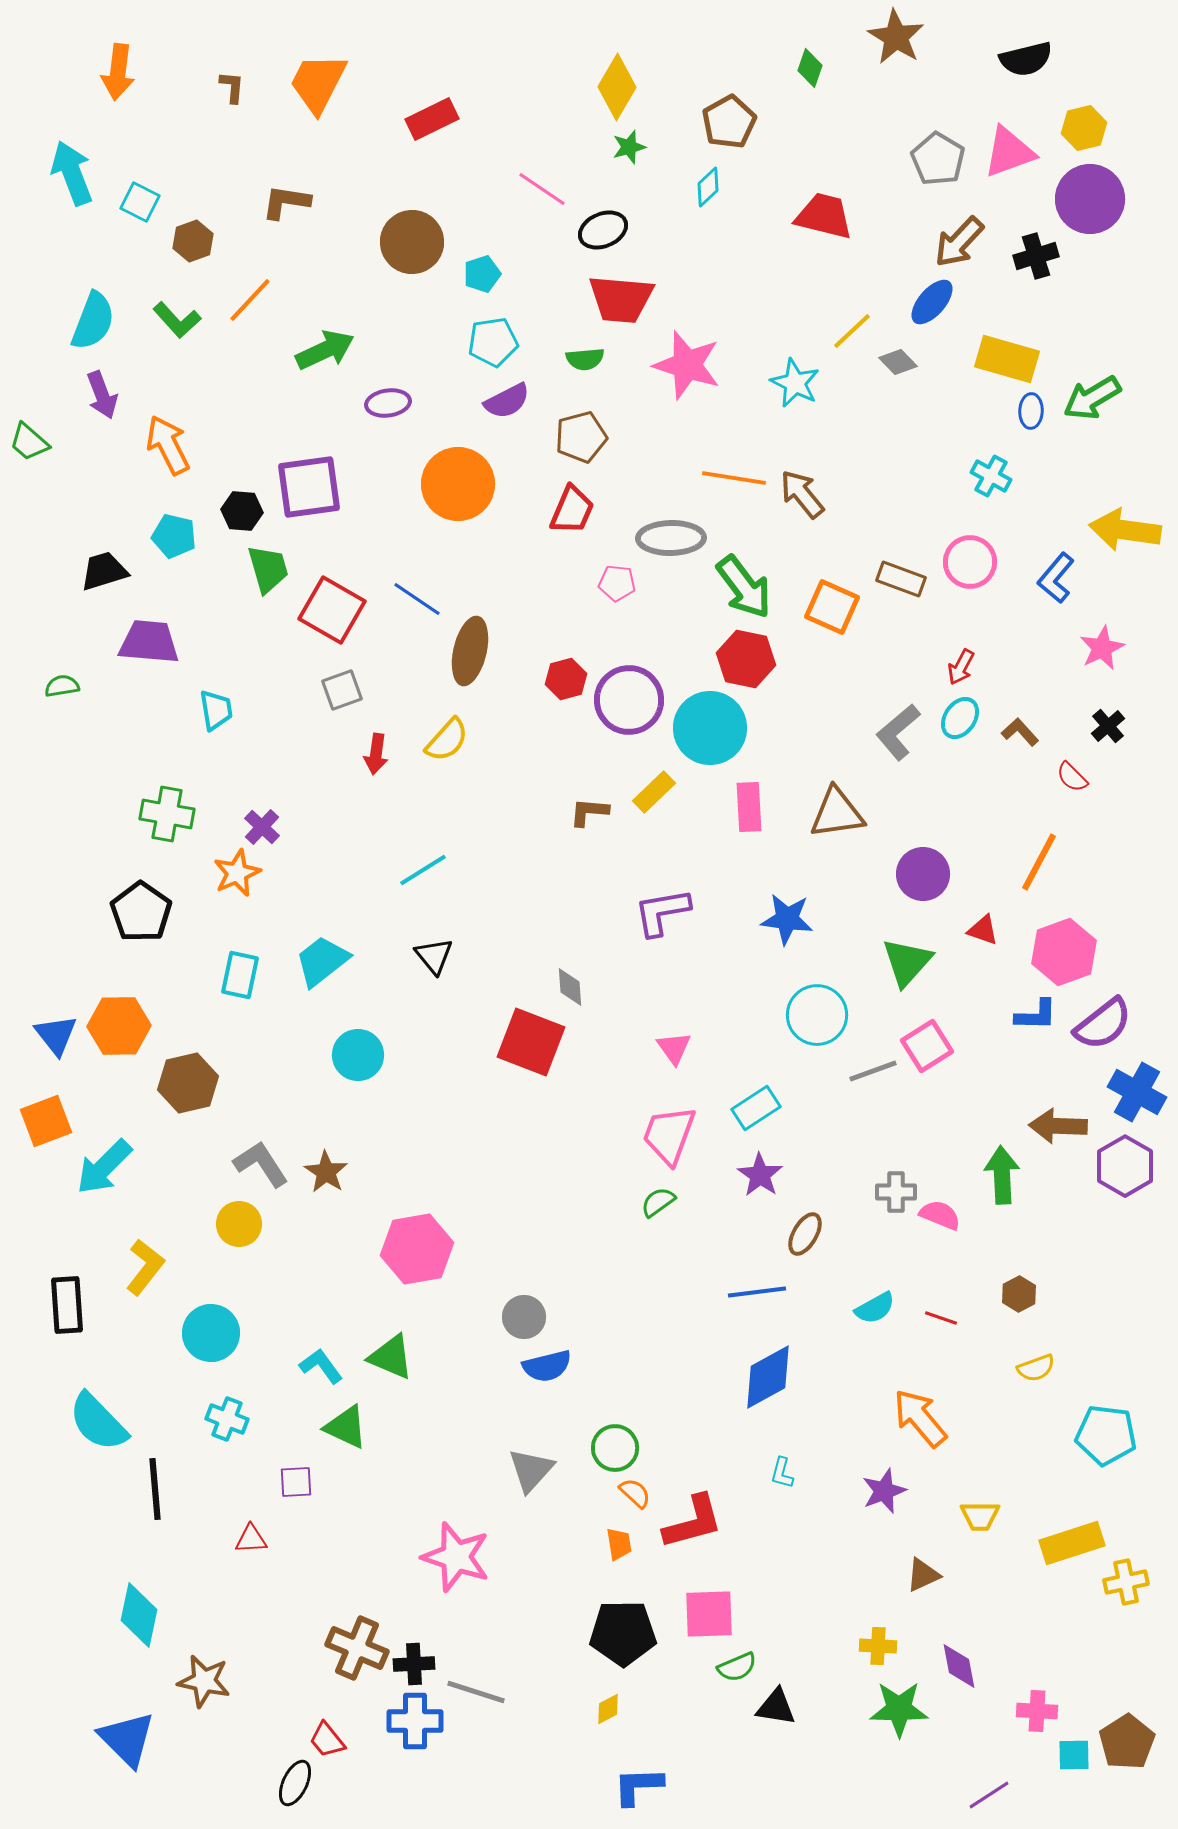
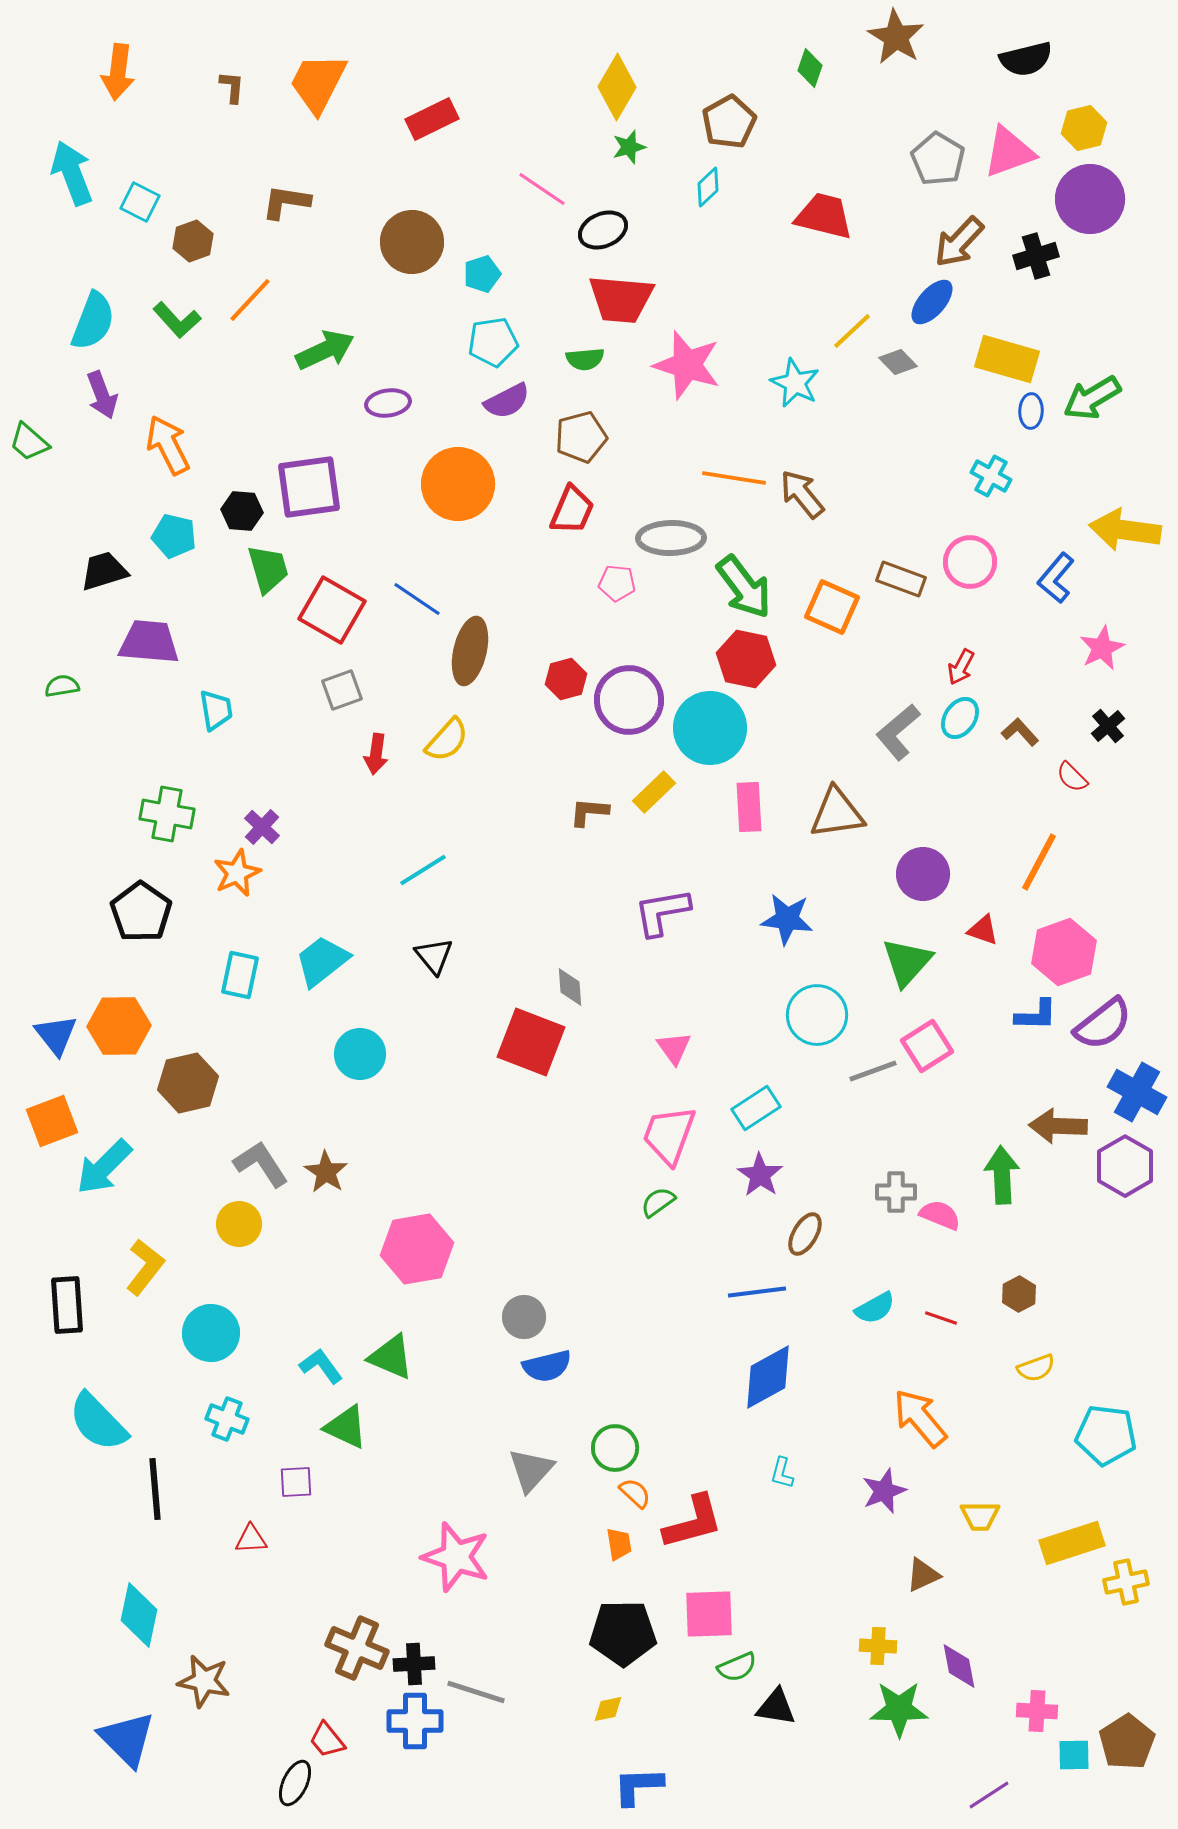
cyan circle at (358, 1055): moved 2 px right, 1 px up
orange square at (46, 1121): moved 6 px right
yellow diamond at (608, 1709): rotated 16 degrees clockwise
